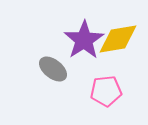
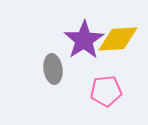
yellow diamond: rotated 6 degrees clockwise
gray ellipse: rotated 44 degrees clockwise
